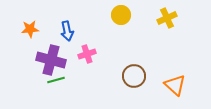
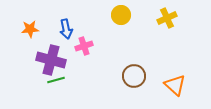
blue arrow: moved 1 px left, 2 px up
pink cross: moved 3 px left, 8 px up
